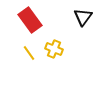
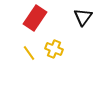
red rectangle: moved 5 px right, 2 px up; rotated 70 degrees clockwise
